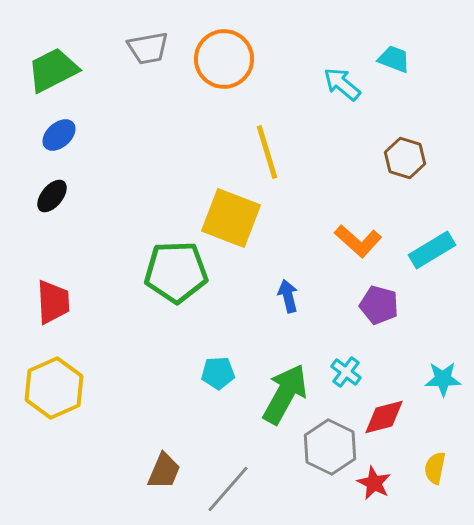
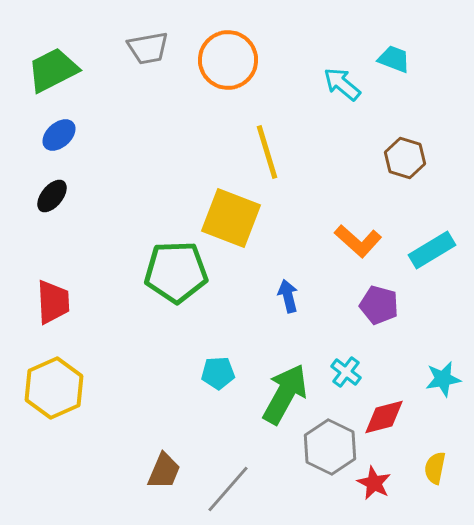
orange circle: moved 4 px right, 1 px down
cyan star: rotated 9 degrees counterclockwise
